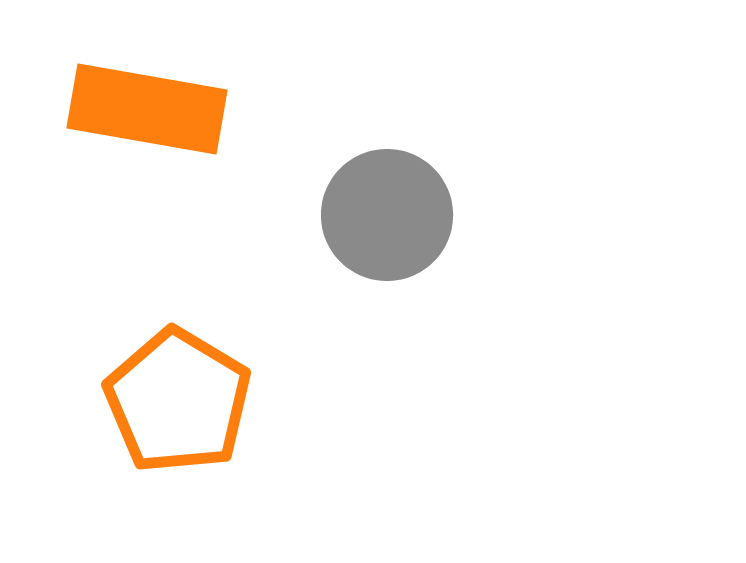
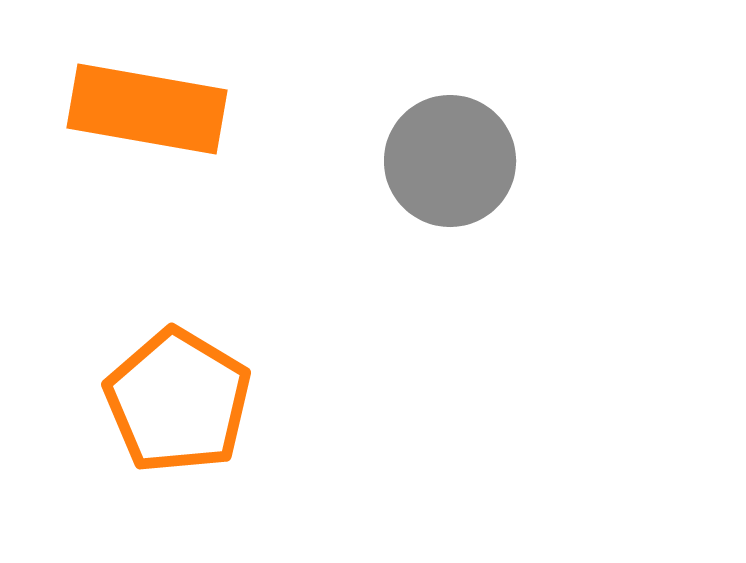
gray circle: moved 63 px right, 54 px up
